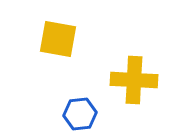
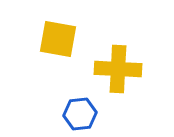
yellow cross: moved 16 px left, 11 px up
